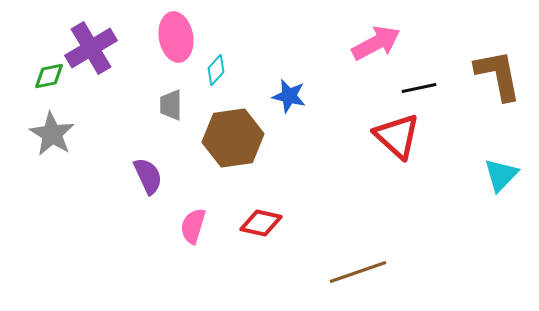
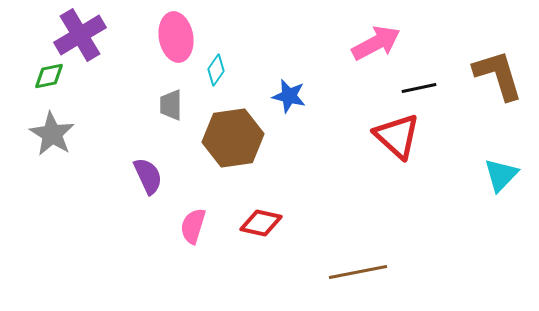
purple cross: moved 11 px left, 13 px up
cyan diamond: rotated 8 degrees counterclockwise
brown L-shape: rotated 6 degrees counterclockwise
brown line: rotated 8 degrees clockwise
